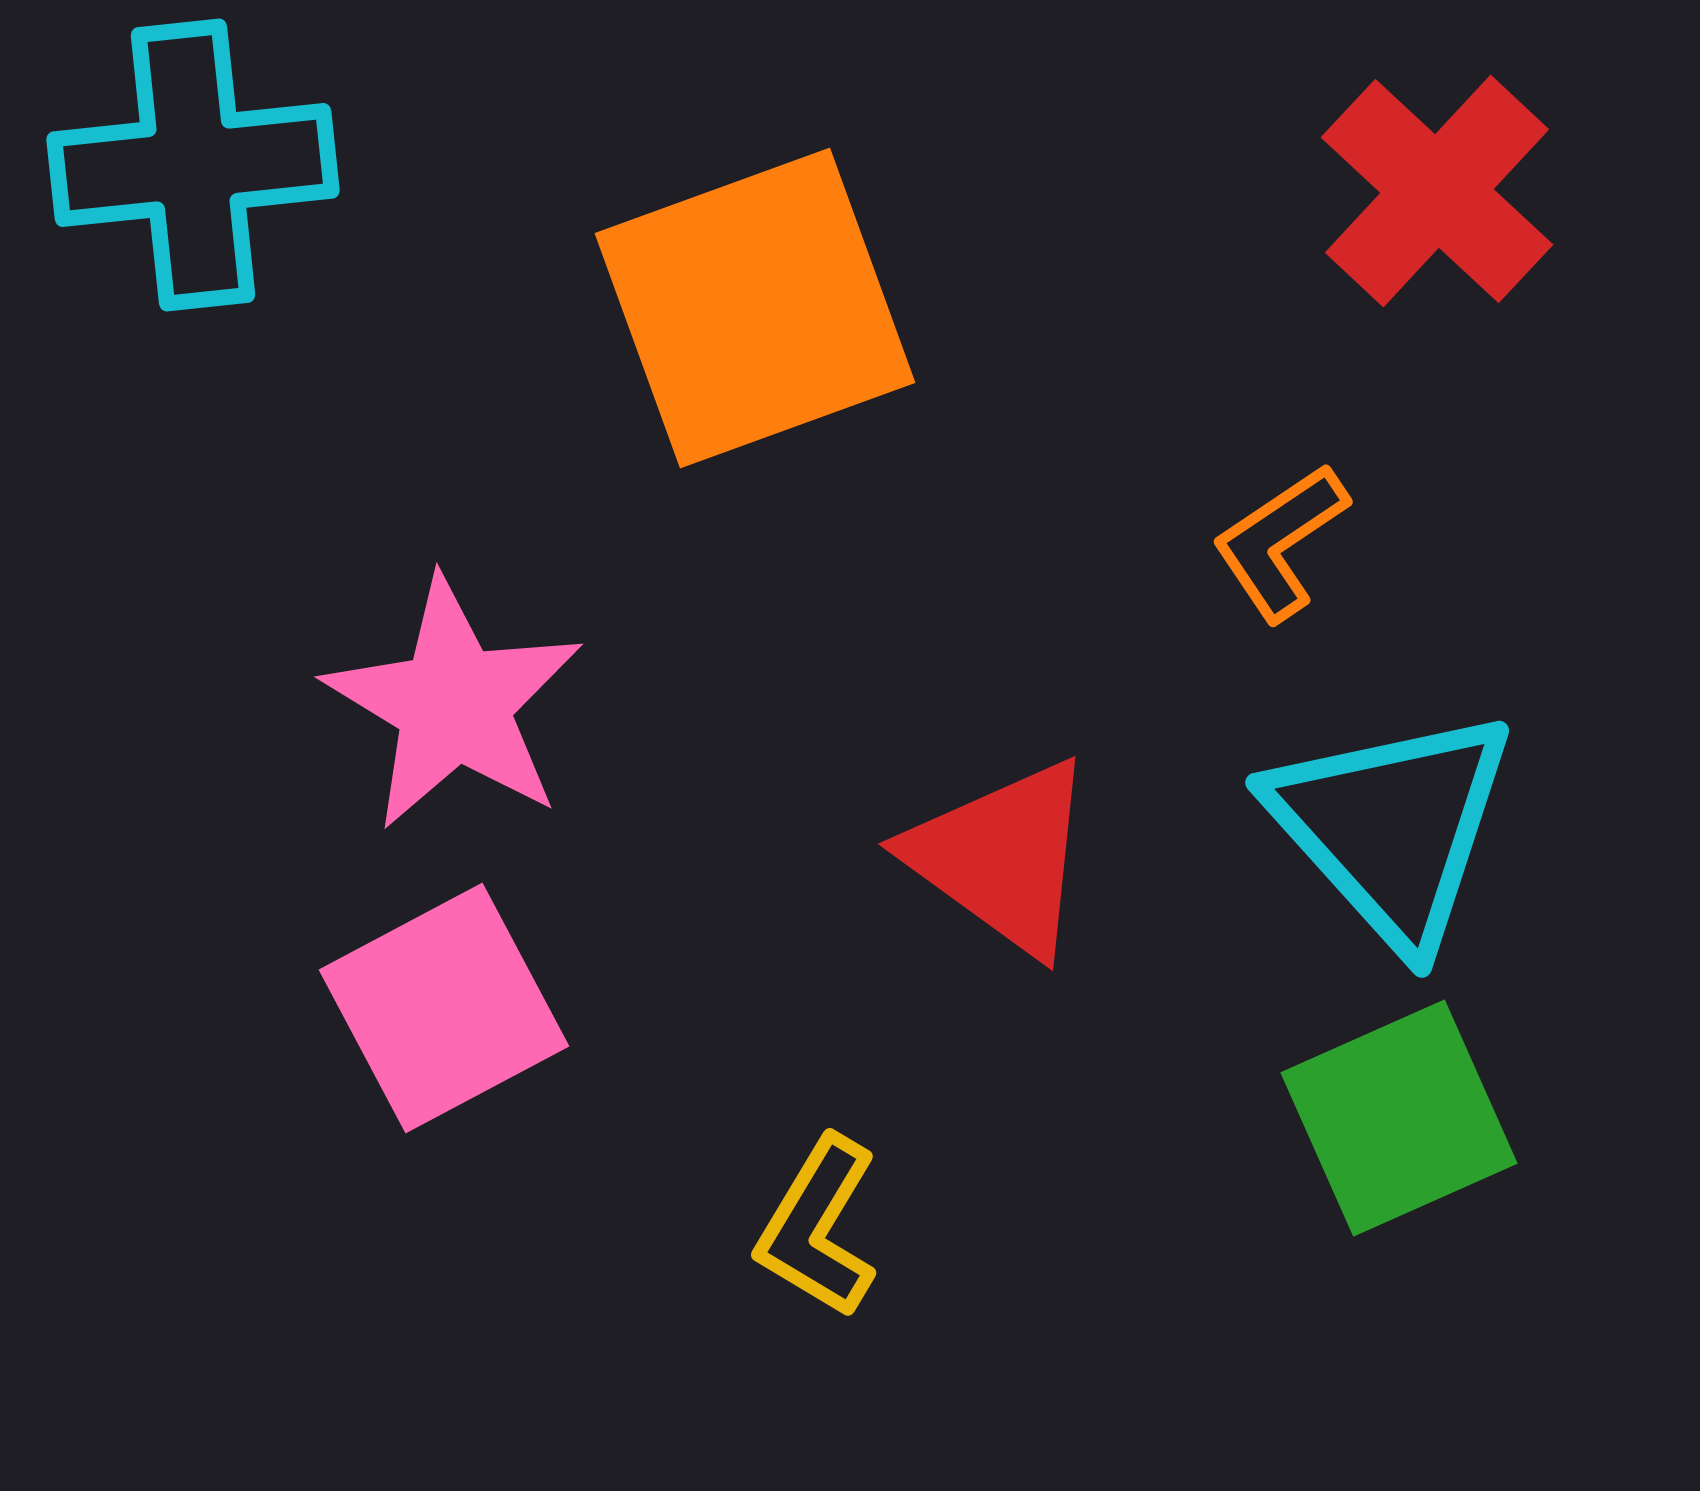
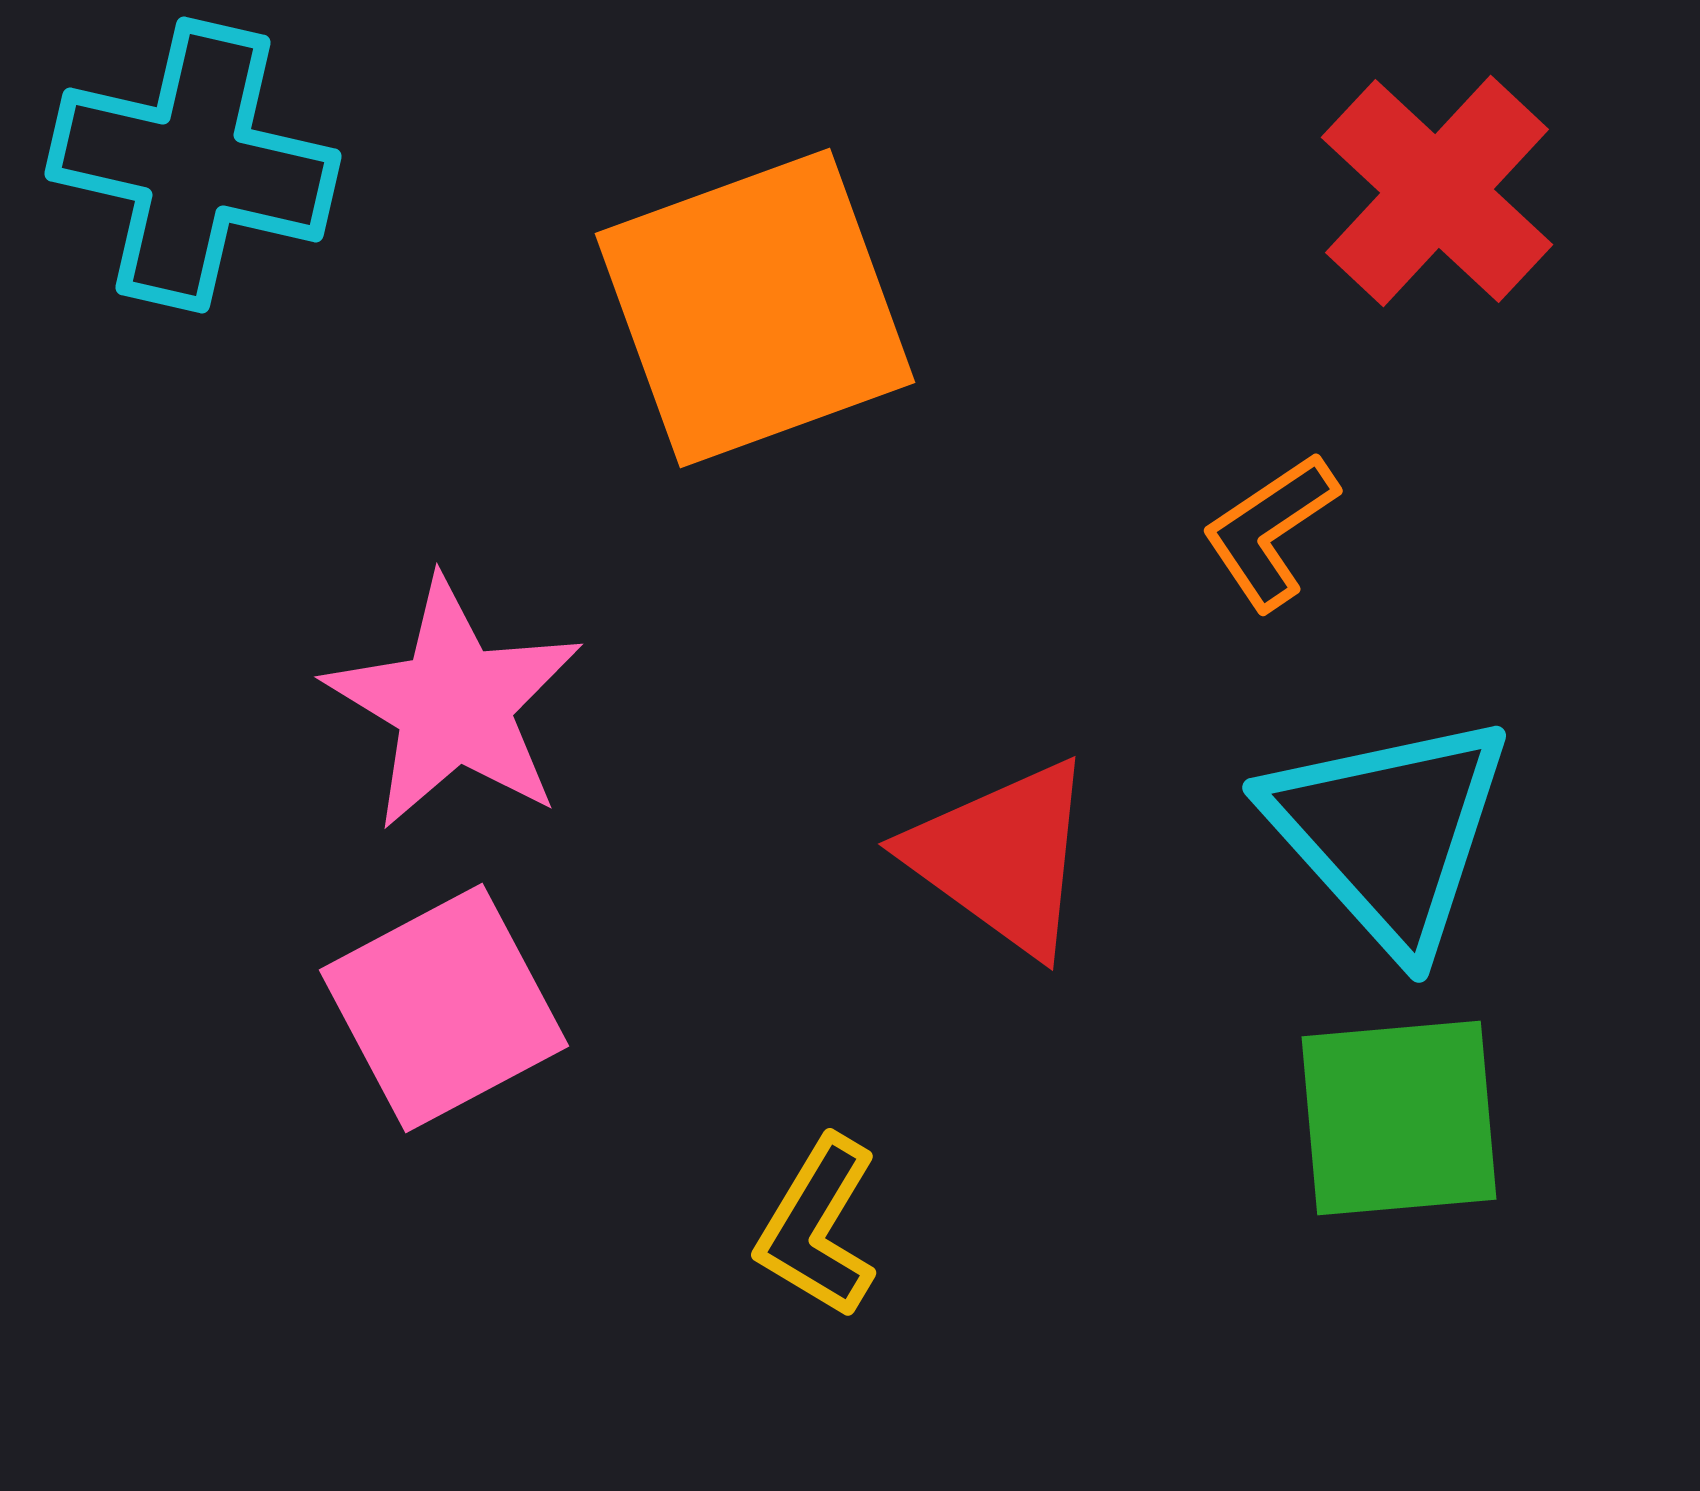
cyan cross: rotated 19 degrees clockwise
orange L-shape: moved 10 px left, 11 px up
cyan triangle: moved 3 px left, 5 px down
green square: rotated 19 degrees clockwise
